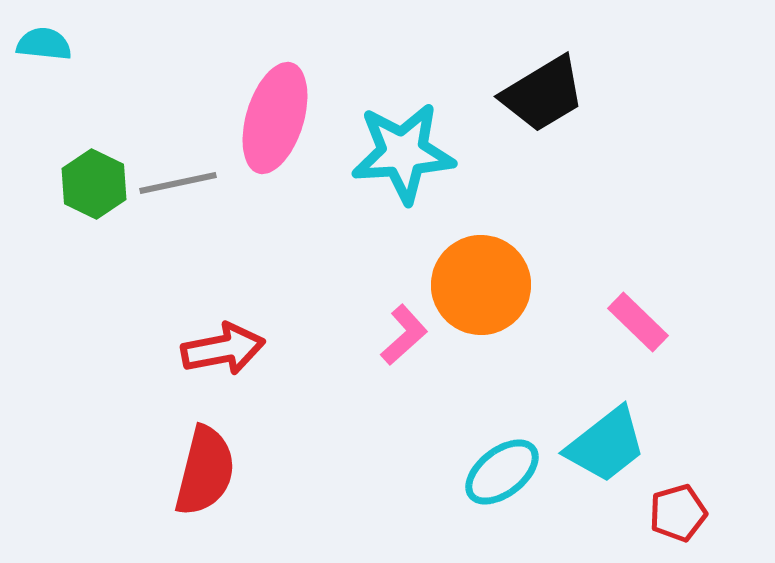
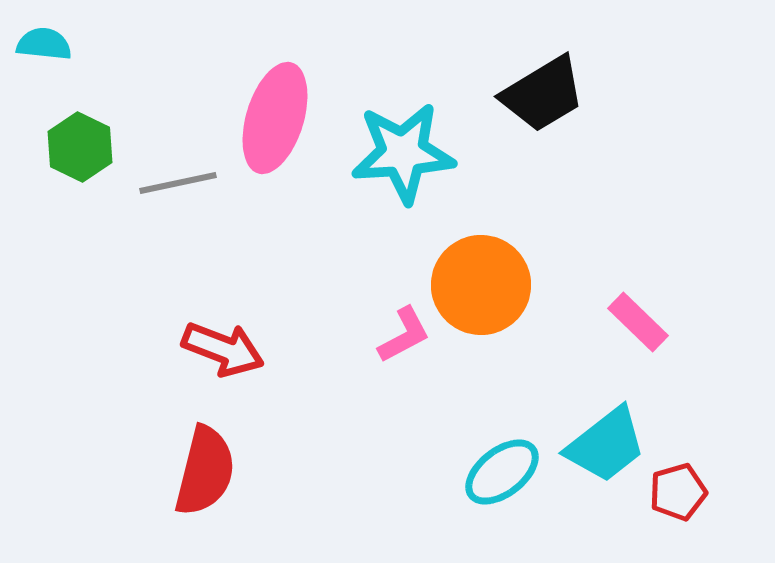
green hexagon: moved 14 px left, 37 px up
pink L-shape: rotated 14 degrees clockwise
red arrow: rotated 32 degrees clockwise
red pentagon: moved 21 px up
